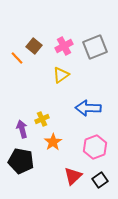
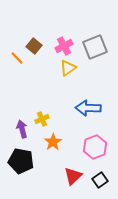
yellow triangle: moved 7 px right, 7 px up
